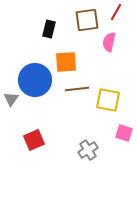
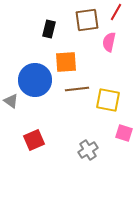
gray triangle: moved 2 px down; rotated 28 degrees counterclockwise
